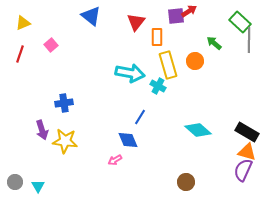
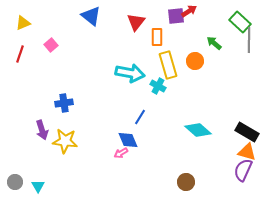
pink arrow: moved 6 px right, 7 px up
